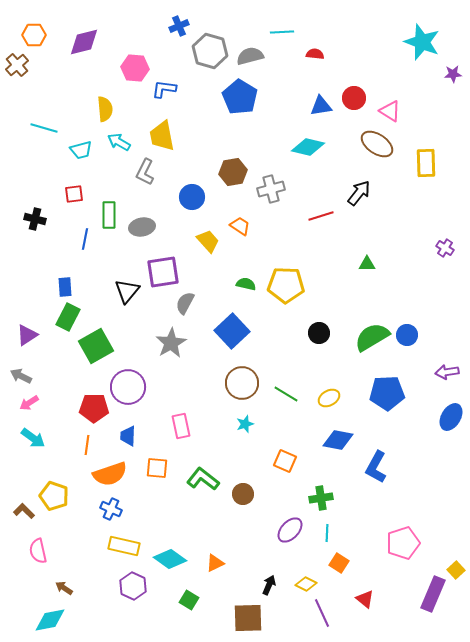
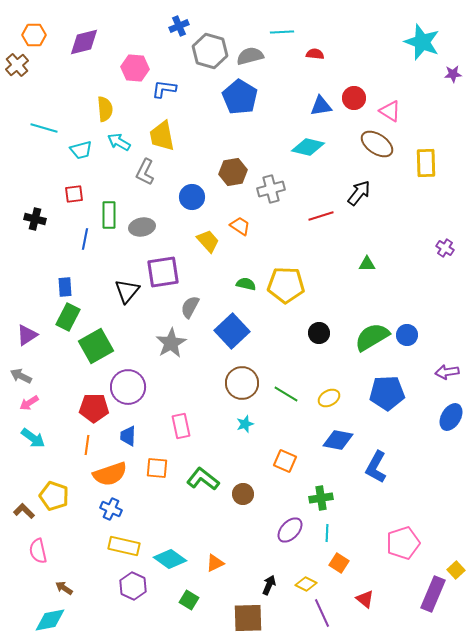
gray semicircle at (185, 303): moved 5 px right, 4 px down
